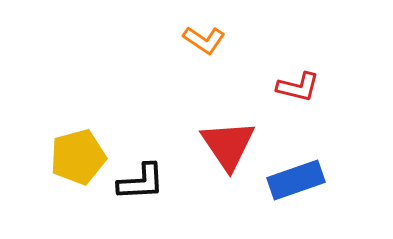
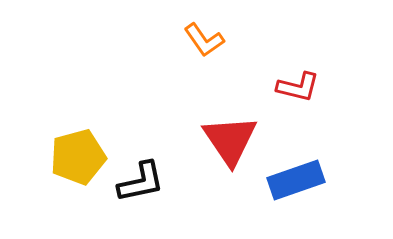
orange L-shape: rotated 21 degrees clockwise
red triangle: moved 2 px right, 5 px up
black L-shape: rotated 9 degrees counterclockwise
